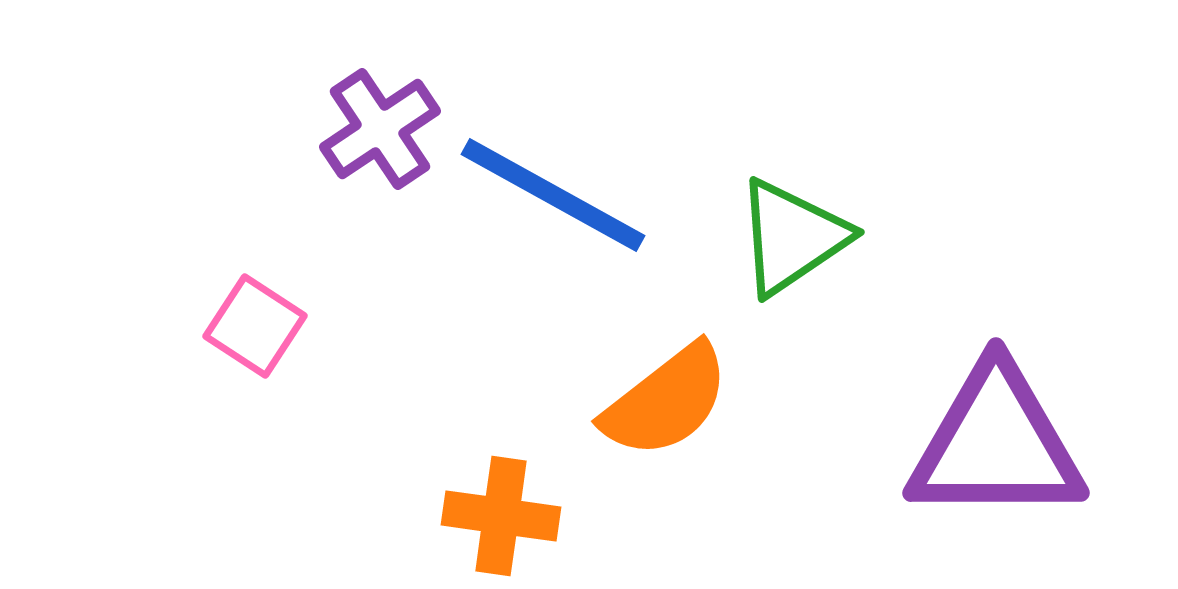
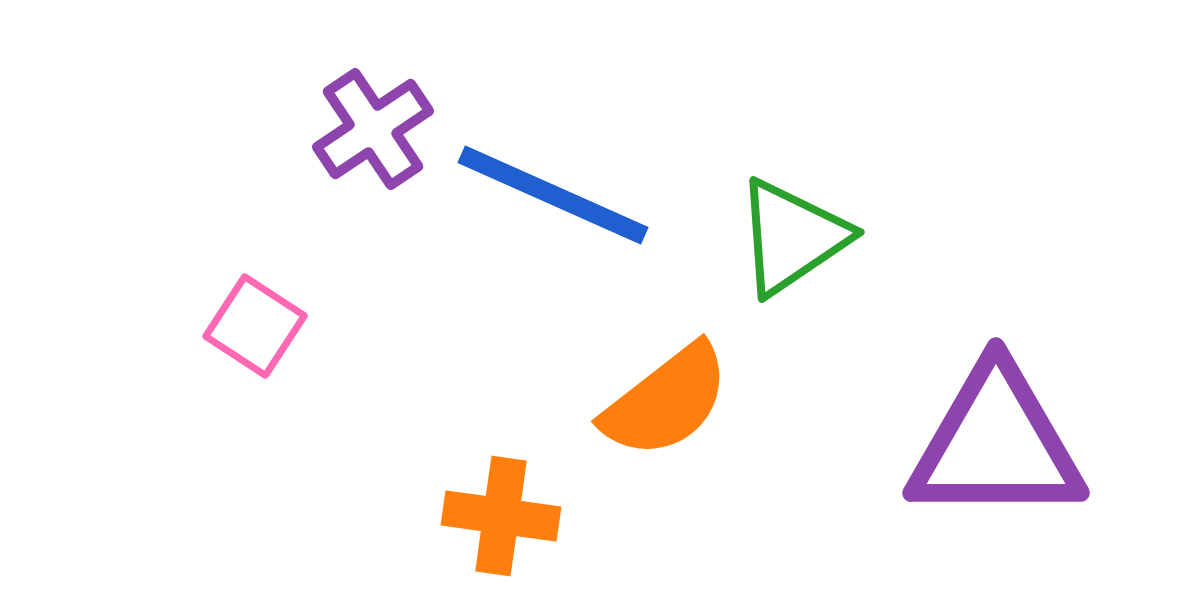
purple cross: moved 7 px left
blue line: rotated 5 degrees counterclockwise
